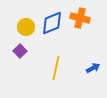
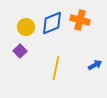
orange cross: moved 2 px down
blue arrow: moved 2 px right, 3 px up
